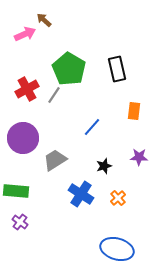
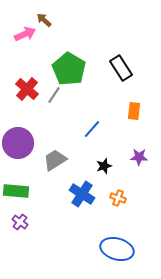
black rectangle: moved 4 px right, 1 px up; rotated 20 degrees counterclockwise
red cross: rotated 20 degrees counterclockwise
blue line: moved 2 px down
purple circle: moved 5 px left, 5 px down
blue cross: moved 1 px right
orange cross: rotated 28 degrees counterclockwise
